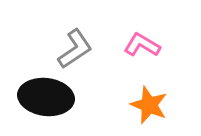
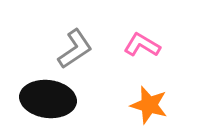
black ellipse: moved 2 px right, 2 px down
orange star: rotated 6 degrees counterclockwise
